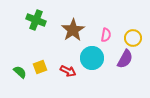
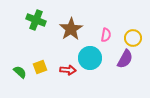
brown star: moved 2 px left, 1 px up
cyan circle: moved 2 px left
red arrow: moved 1 px up; rotated 21 degrees counterclockwise
